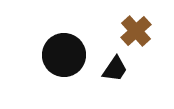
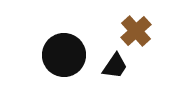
black trapezoid: moved 3 px up
